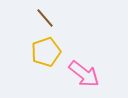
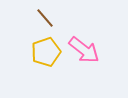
pink arrow: moved 24 px up
